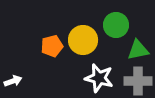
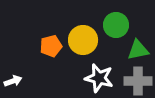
orange pentagon: moved 1 px left
